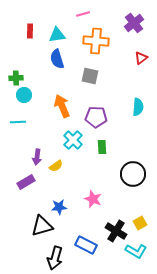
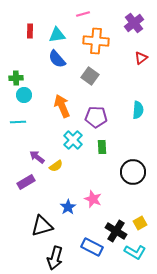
blue semicircle: rotated 24 degrees counterclockwise
gray square: rotated 24 degrees clockwise
cyan semicircle: moved 3 px down
purple arrow: rotated 119 degrees clockwise
black circle: moved 2 px up
blue star: moved 9 px right; rotated 28 degrees counterclockwise
blue rectangle: moved 6 px right, 2 px down
cyan L-shape: moved 1 px left, 1 px down
